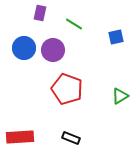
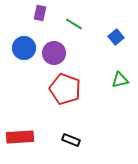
blue square: rotated 28 degrees counterclockwise
purple circle: moved 1 px right, 3 px down
red pentagon: moved 2 px left
green triangle: moved 16 px up; rotated 18 degrees clockwise
black rectangle: moved 2 px down
